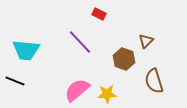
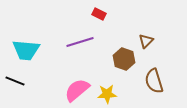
purple line: rotated 64 degrees counterclockwise
